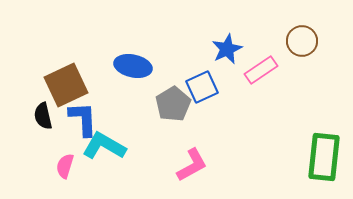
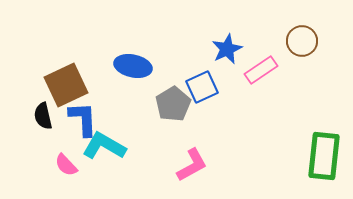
green rectangle: moved 1 px up
pink semicircle: moved 1 px right, 1 px up; rotated 60 degrees counterclockwise
